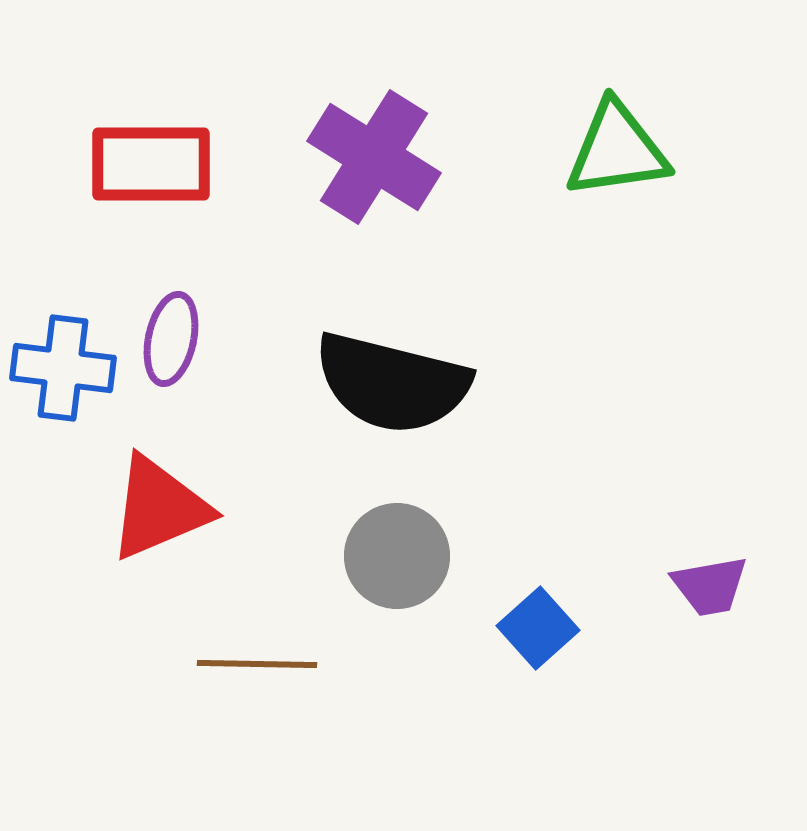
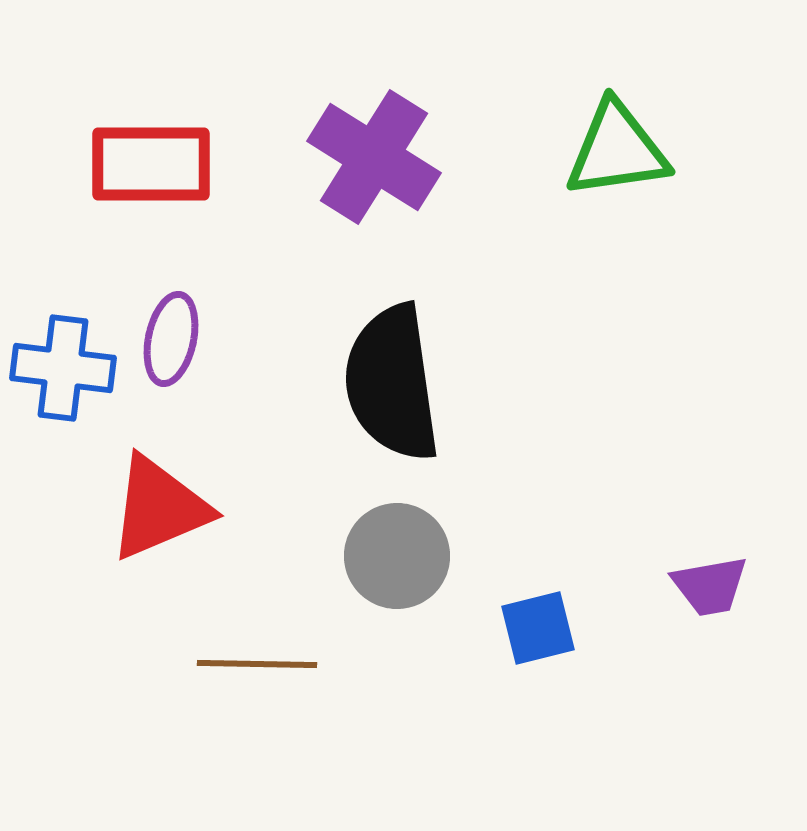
black semicircle: rotated 68 degrees clockwise
blue square: rotated 28 degrees clockwise
